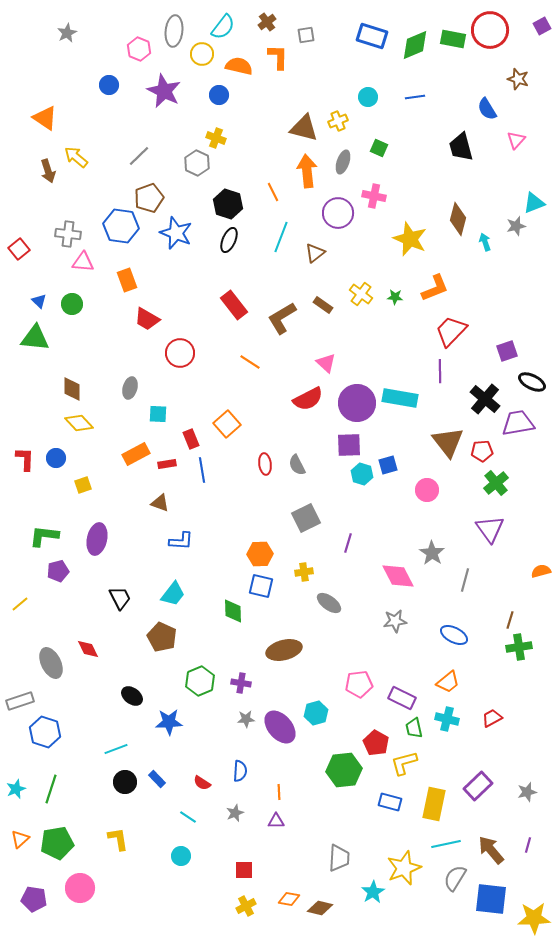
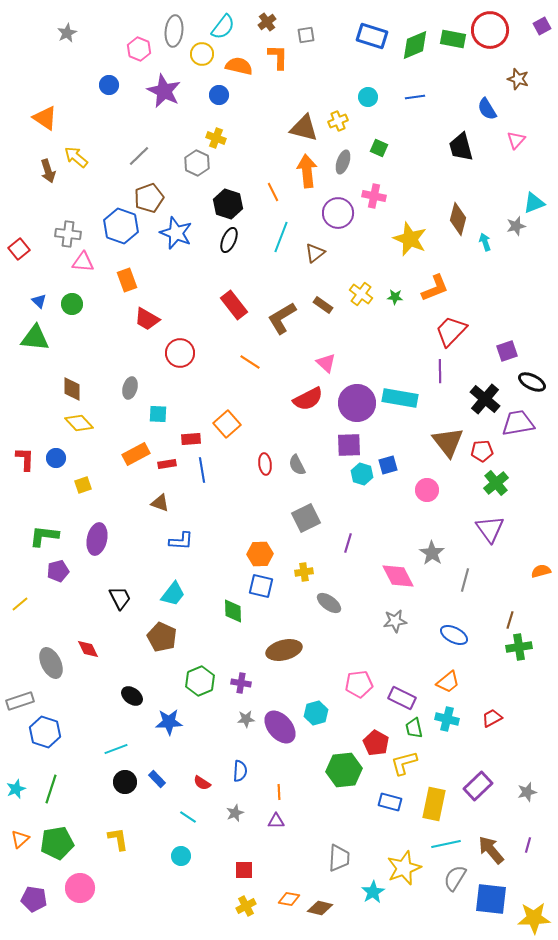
blue hexagon at (121, 226): rotated 12 degrees clockwise
red rectangle at (191, 439): rotated 72 degrees counterclockwise
